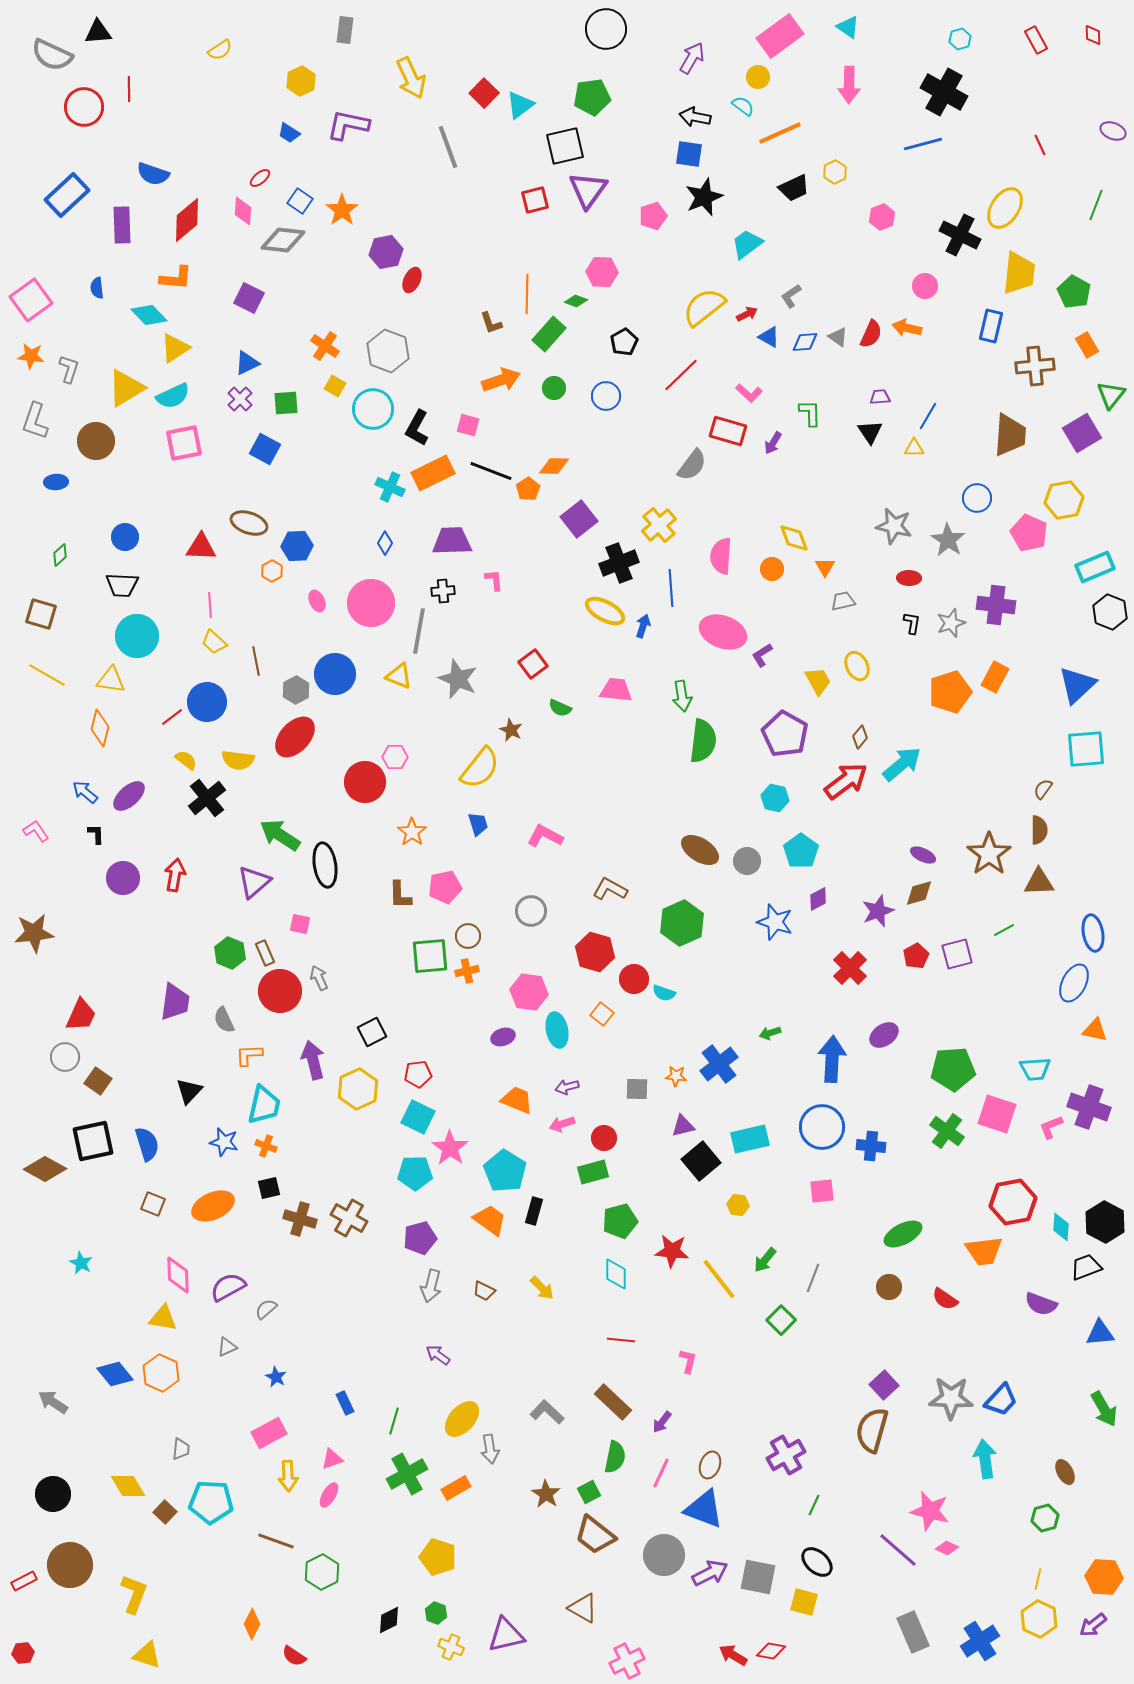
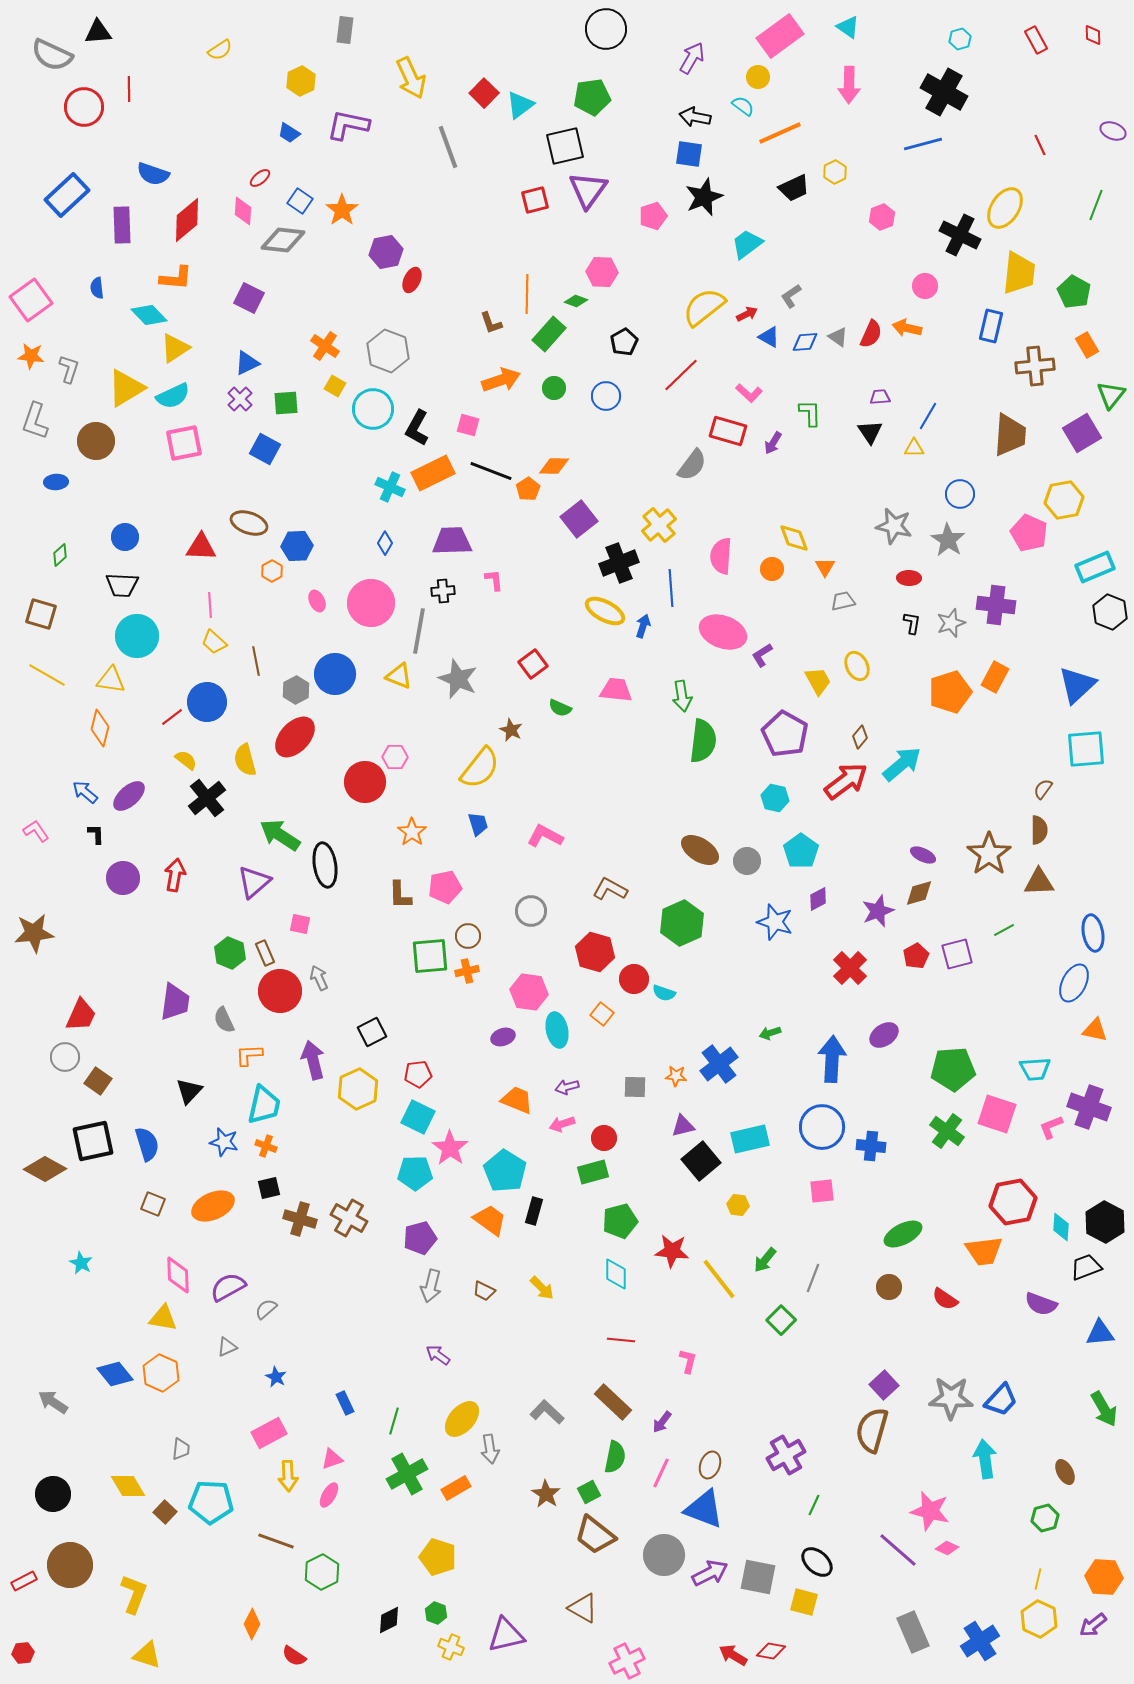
blue circle at (977, 498): moved 17 px left, 4 px up
yellow semicircle at (238, 760): moved 7 px right; rotated 68 degrees clockwise
gray square at (637, 1089): moved 2 px left, 2 px up
